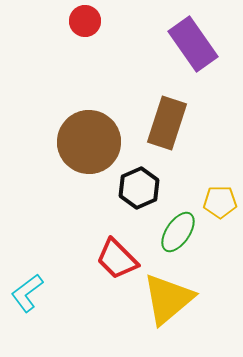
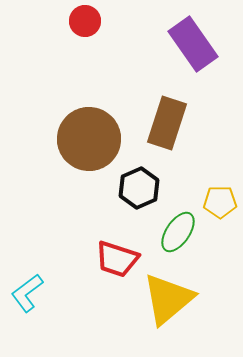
brown circle: moved 3 px up
red trapezoid: rotated 27 degrees counterclockwise
